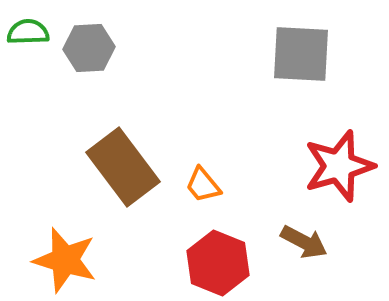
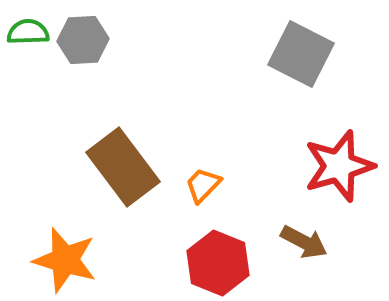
gray hexagon: moved 6 px left, 8 px up
gray square: rotated 24 degrees clockwise
orange trapezoid: rotated 84 degrees clockwise
